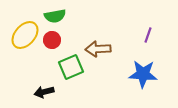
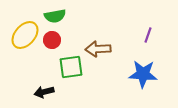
green square: rotated 15 degrees clockwise
